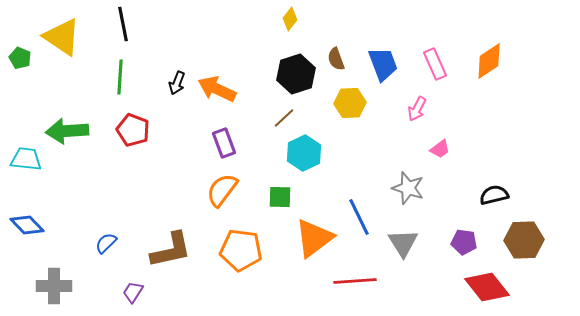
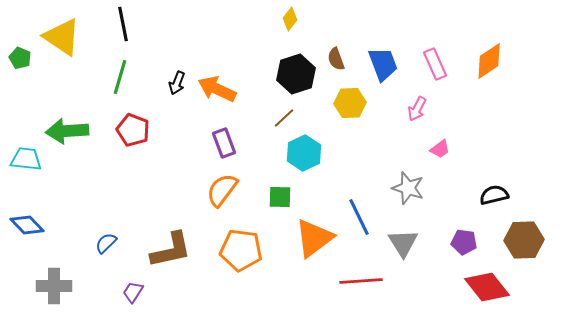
green line: rotated 12 degrees clockwise
red line: moved 6 px right
